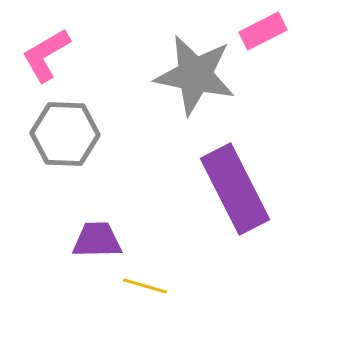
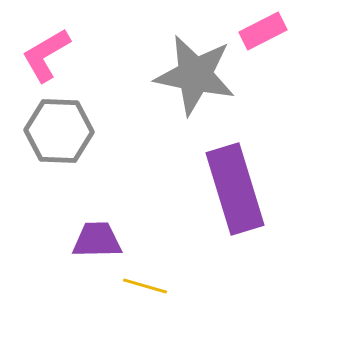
gray hexagon: moved 6 px left, 3 px up
purple rectangle: rotated 10 degrees clockwise
